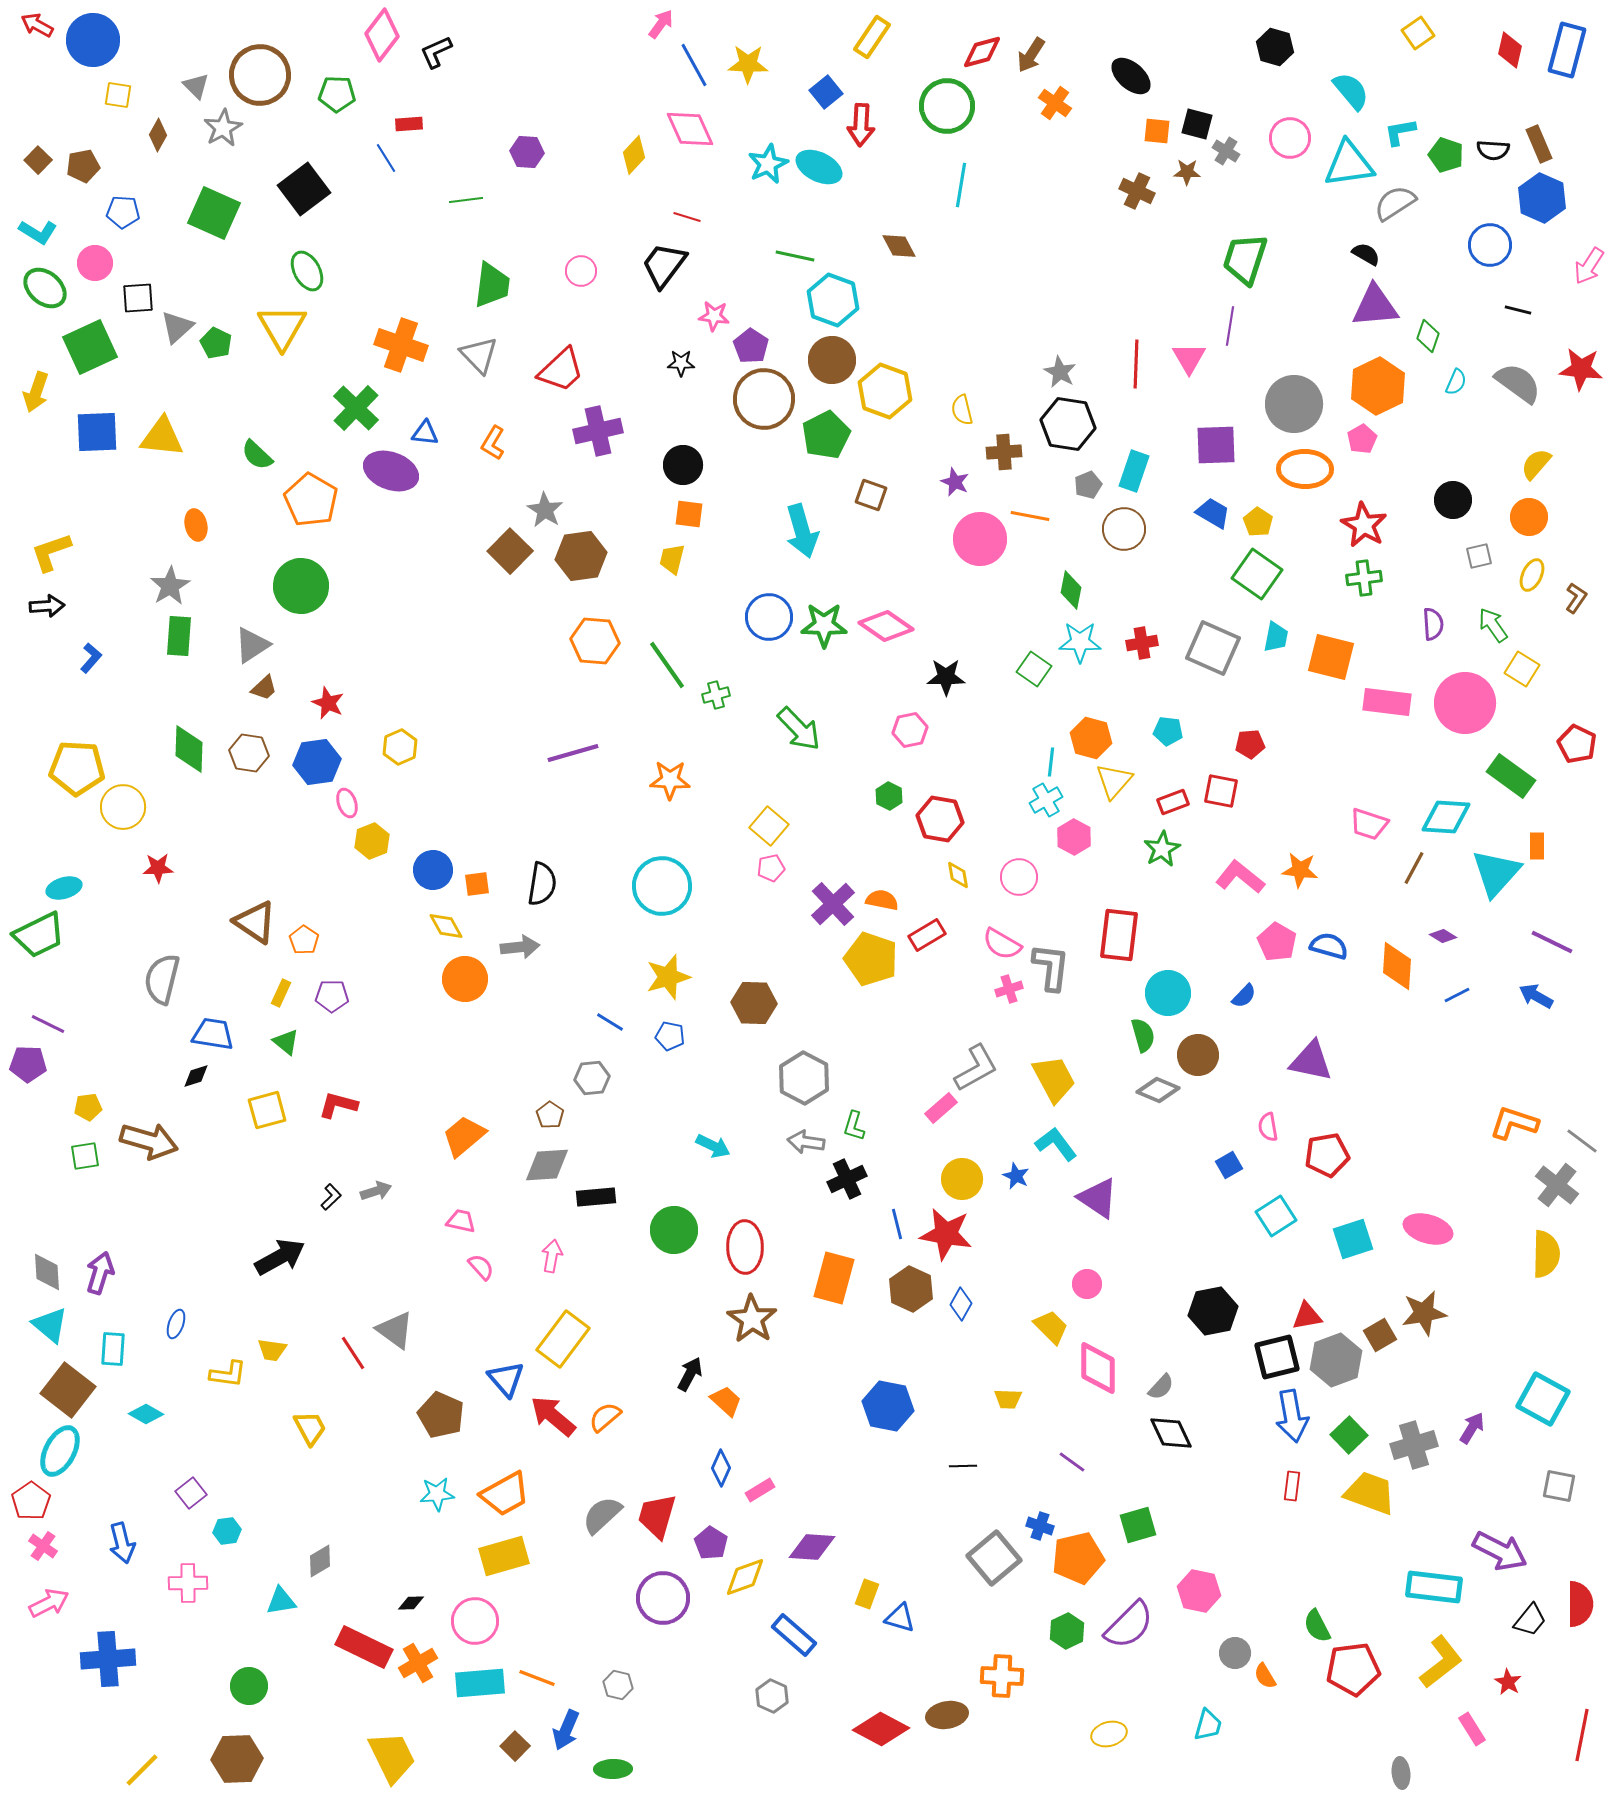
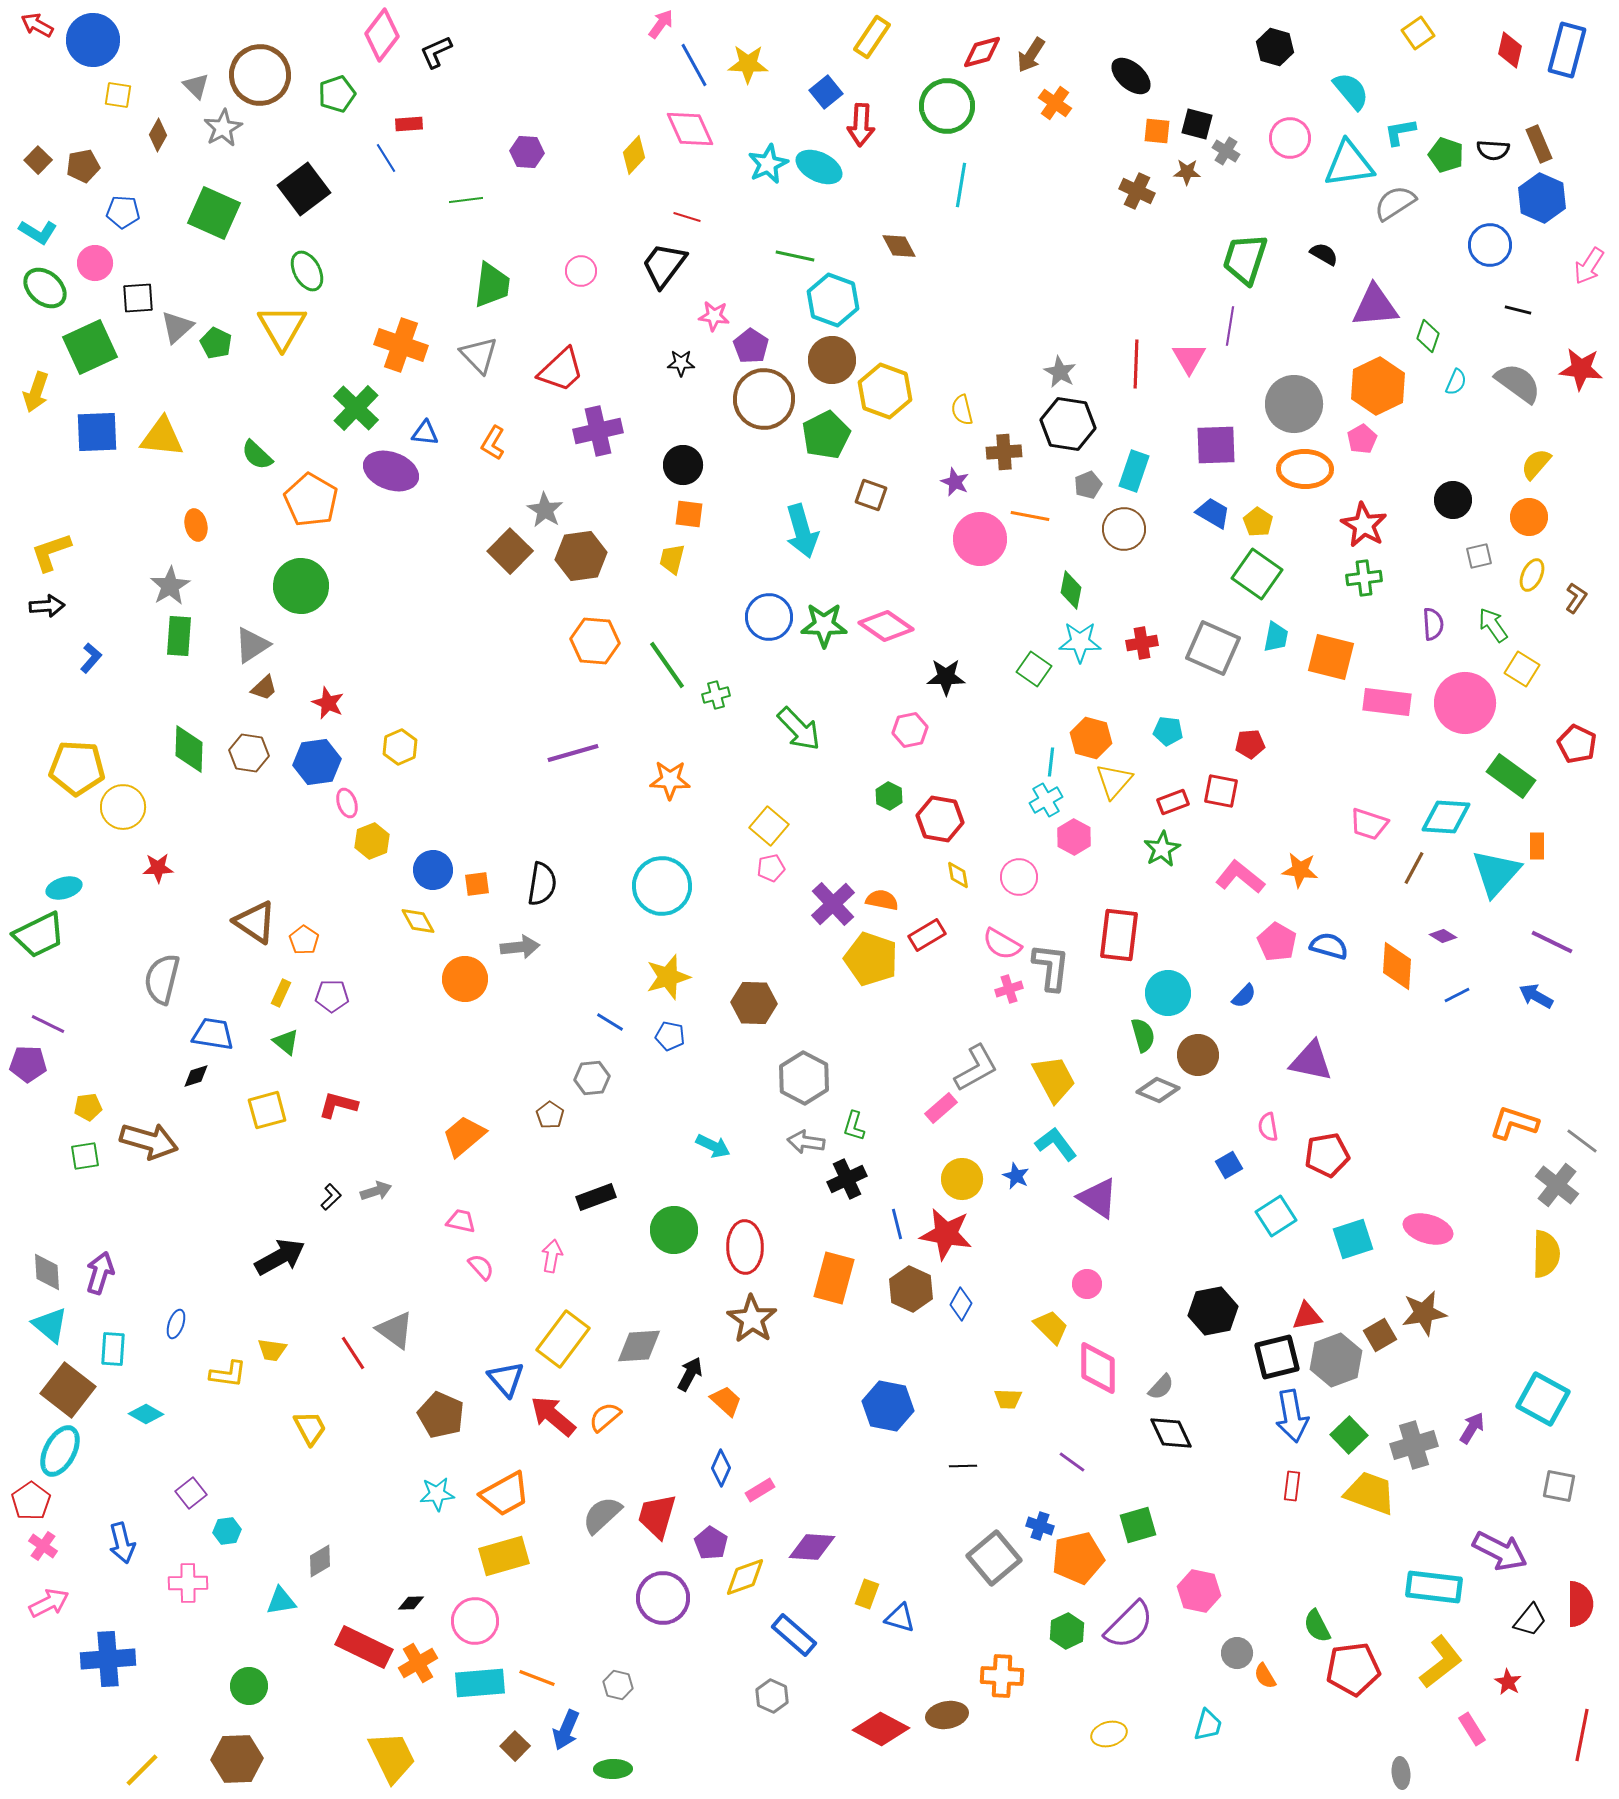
green pentagon at (337, 94): rotated 21 degrees counterclockwise
black semicircle at (1366, 254): moved 42 px left
yellow diamond at (446, 926): moved 28 px left, 5 px up
gray diamond at (547, 1165): moved 92 px right, 181 px down
black rectangle at (596, 1197): rotated 15 degrees counterclockwise
gray circle at (1235, 1653): moved 2 px right
